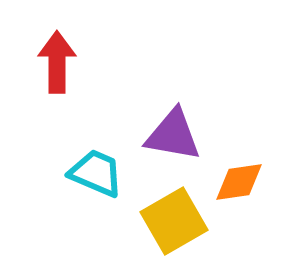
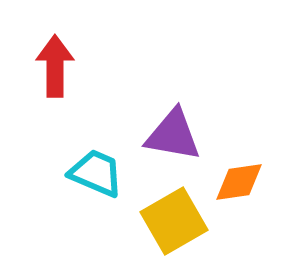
red arrow: moved 2 px left, 4 px down
